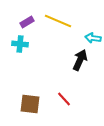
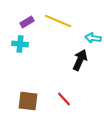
brown square: moved 2 px left, 3 px up
